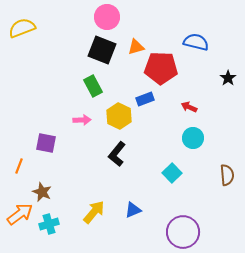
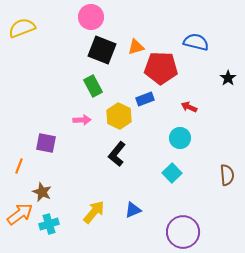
pink circle: moved 16 px left
cyan circle: moved 13 px left
